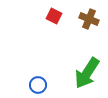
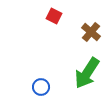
brown cross: moved 2 px right, 13 px down; rotated 18 degrees clockwise
blue circle: moved 3 px right, 2 px down
